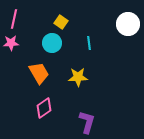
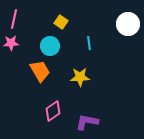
cyan circle: moved 2 px left, 3 px down
orange trapezoid: moved 1 px right, 2 px up
yellow star: moved 2 px right
pink diamond: moved 9 px right, 3 px down
purple L-shape: rotated 95 degrees counterclockwise
